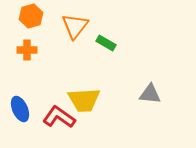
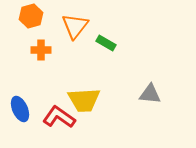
orange cross: moved 14 px right
